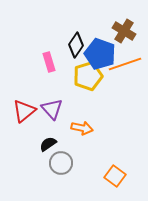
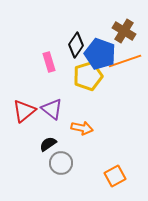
orange line: moved 3 px up
purple triangle: rotated 10 degrees counterclockwise
orange square: rotated 25 degrees clockwise
